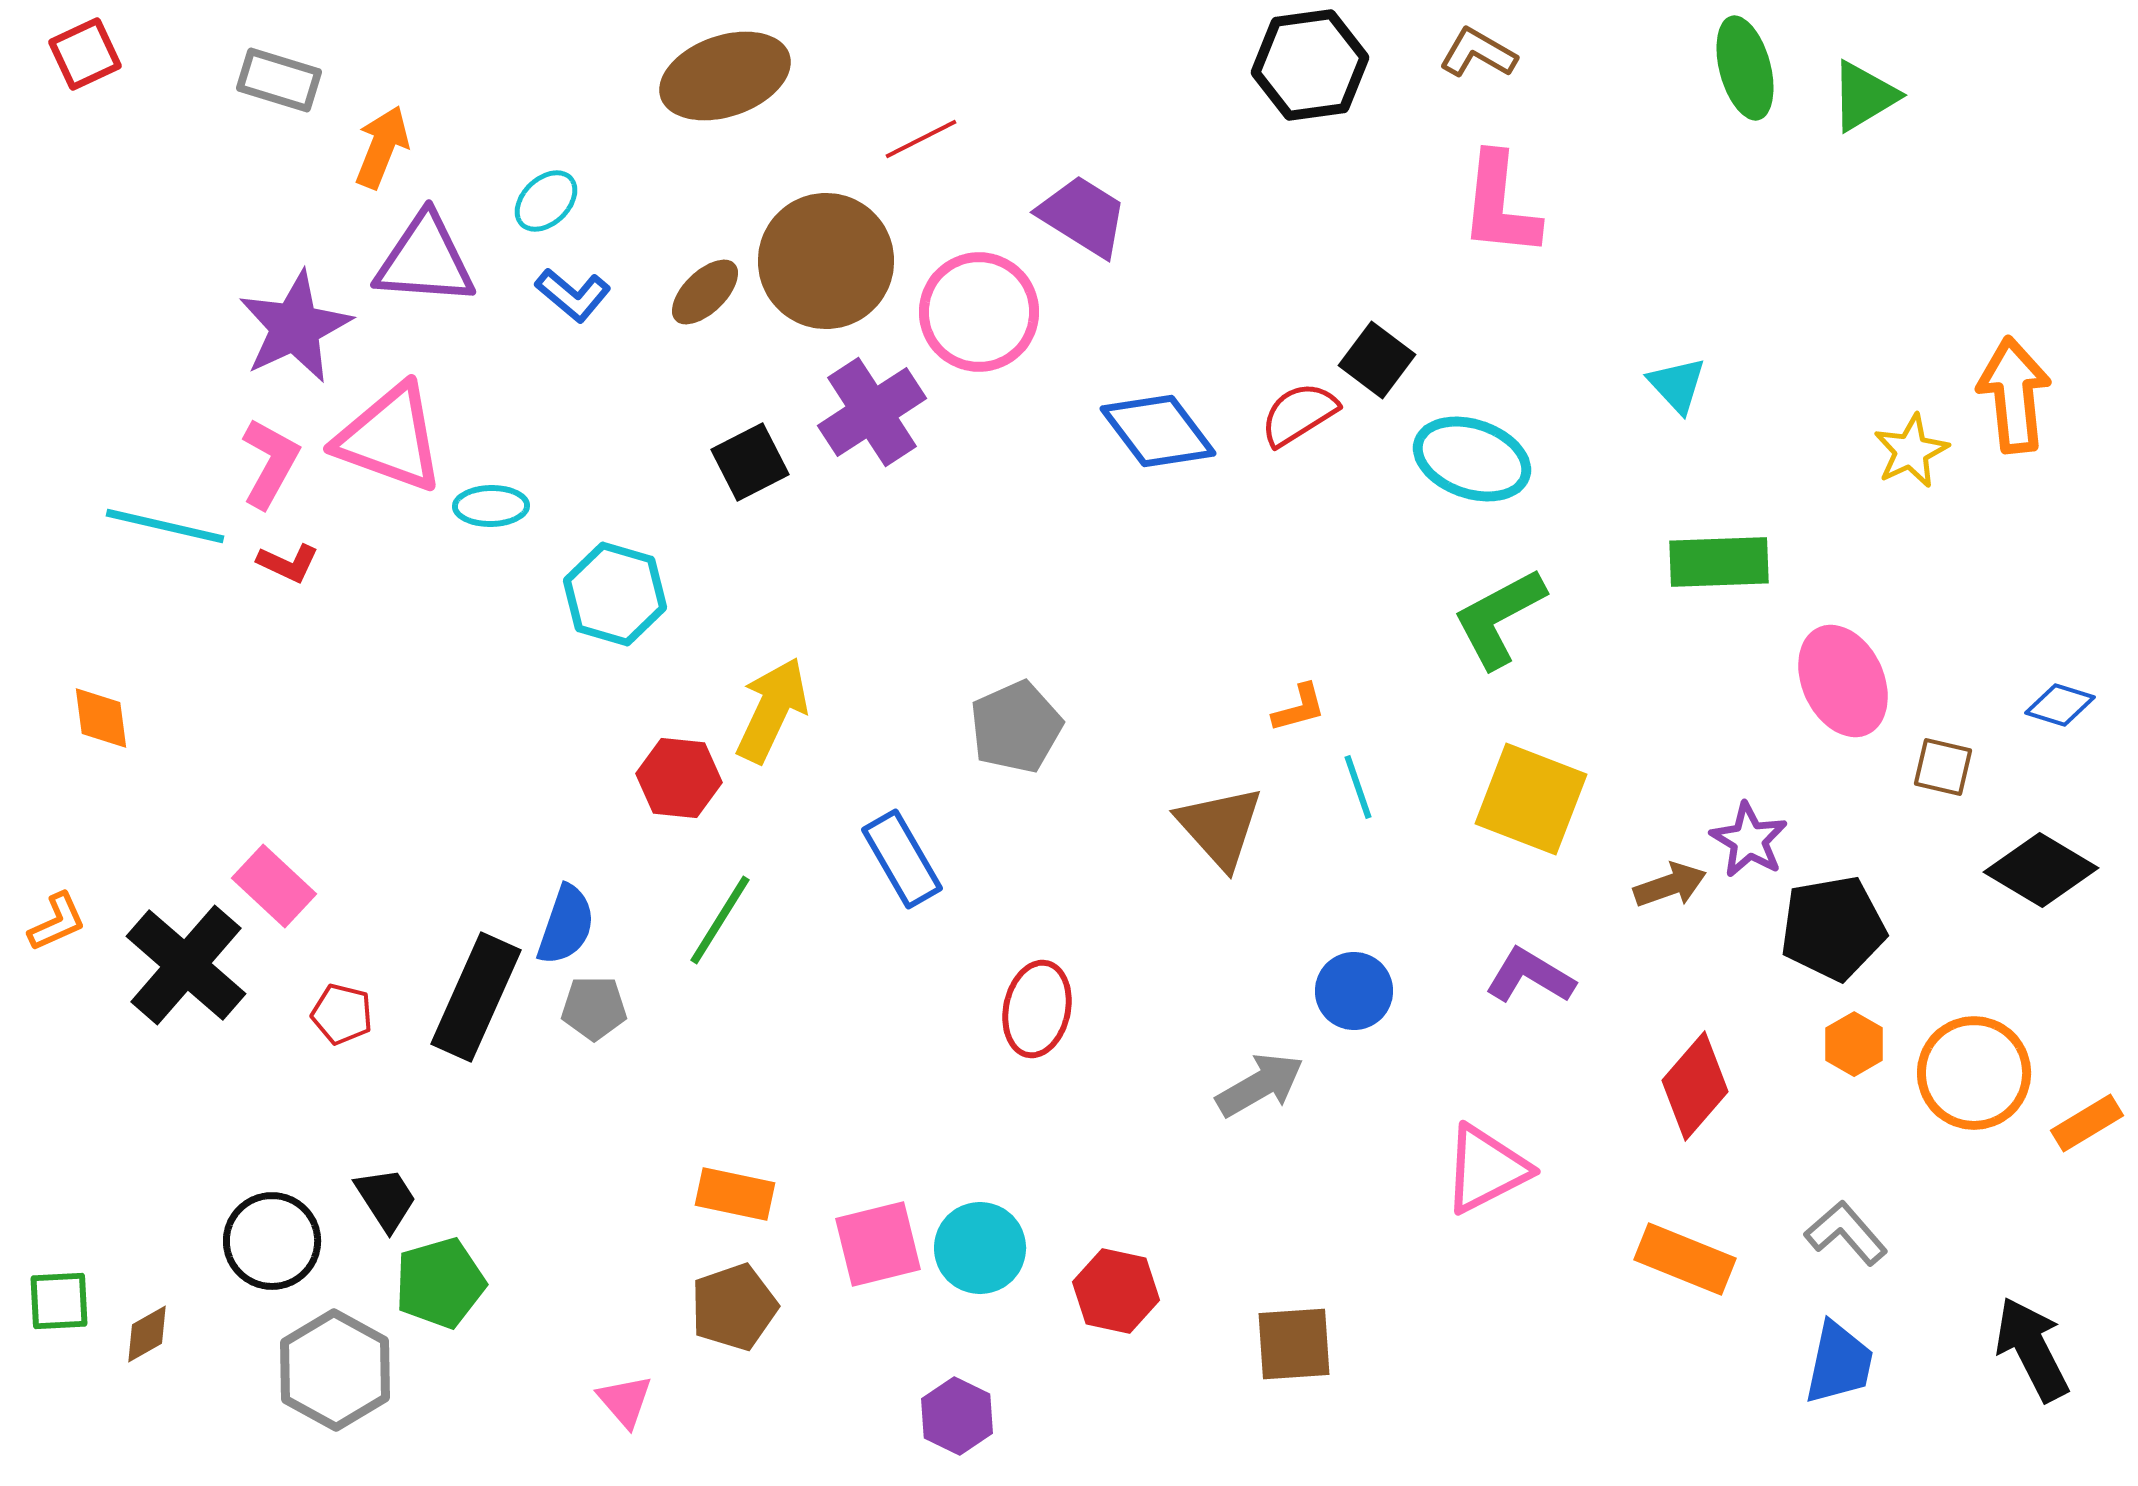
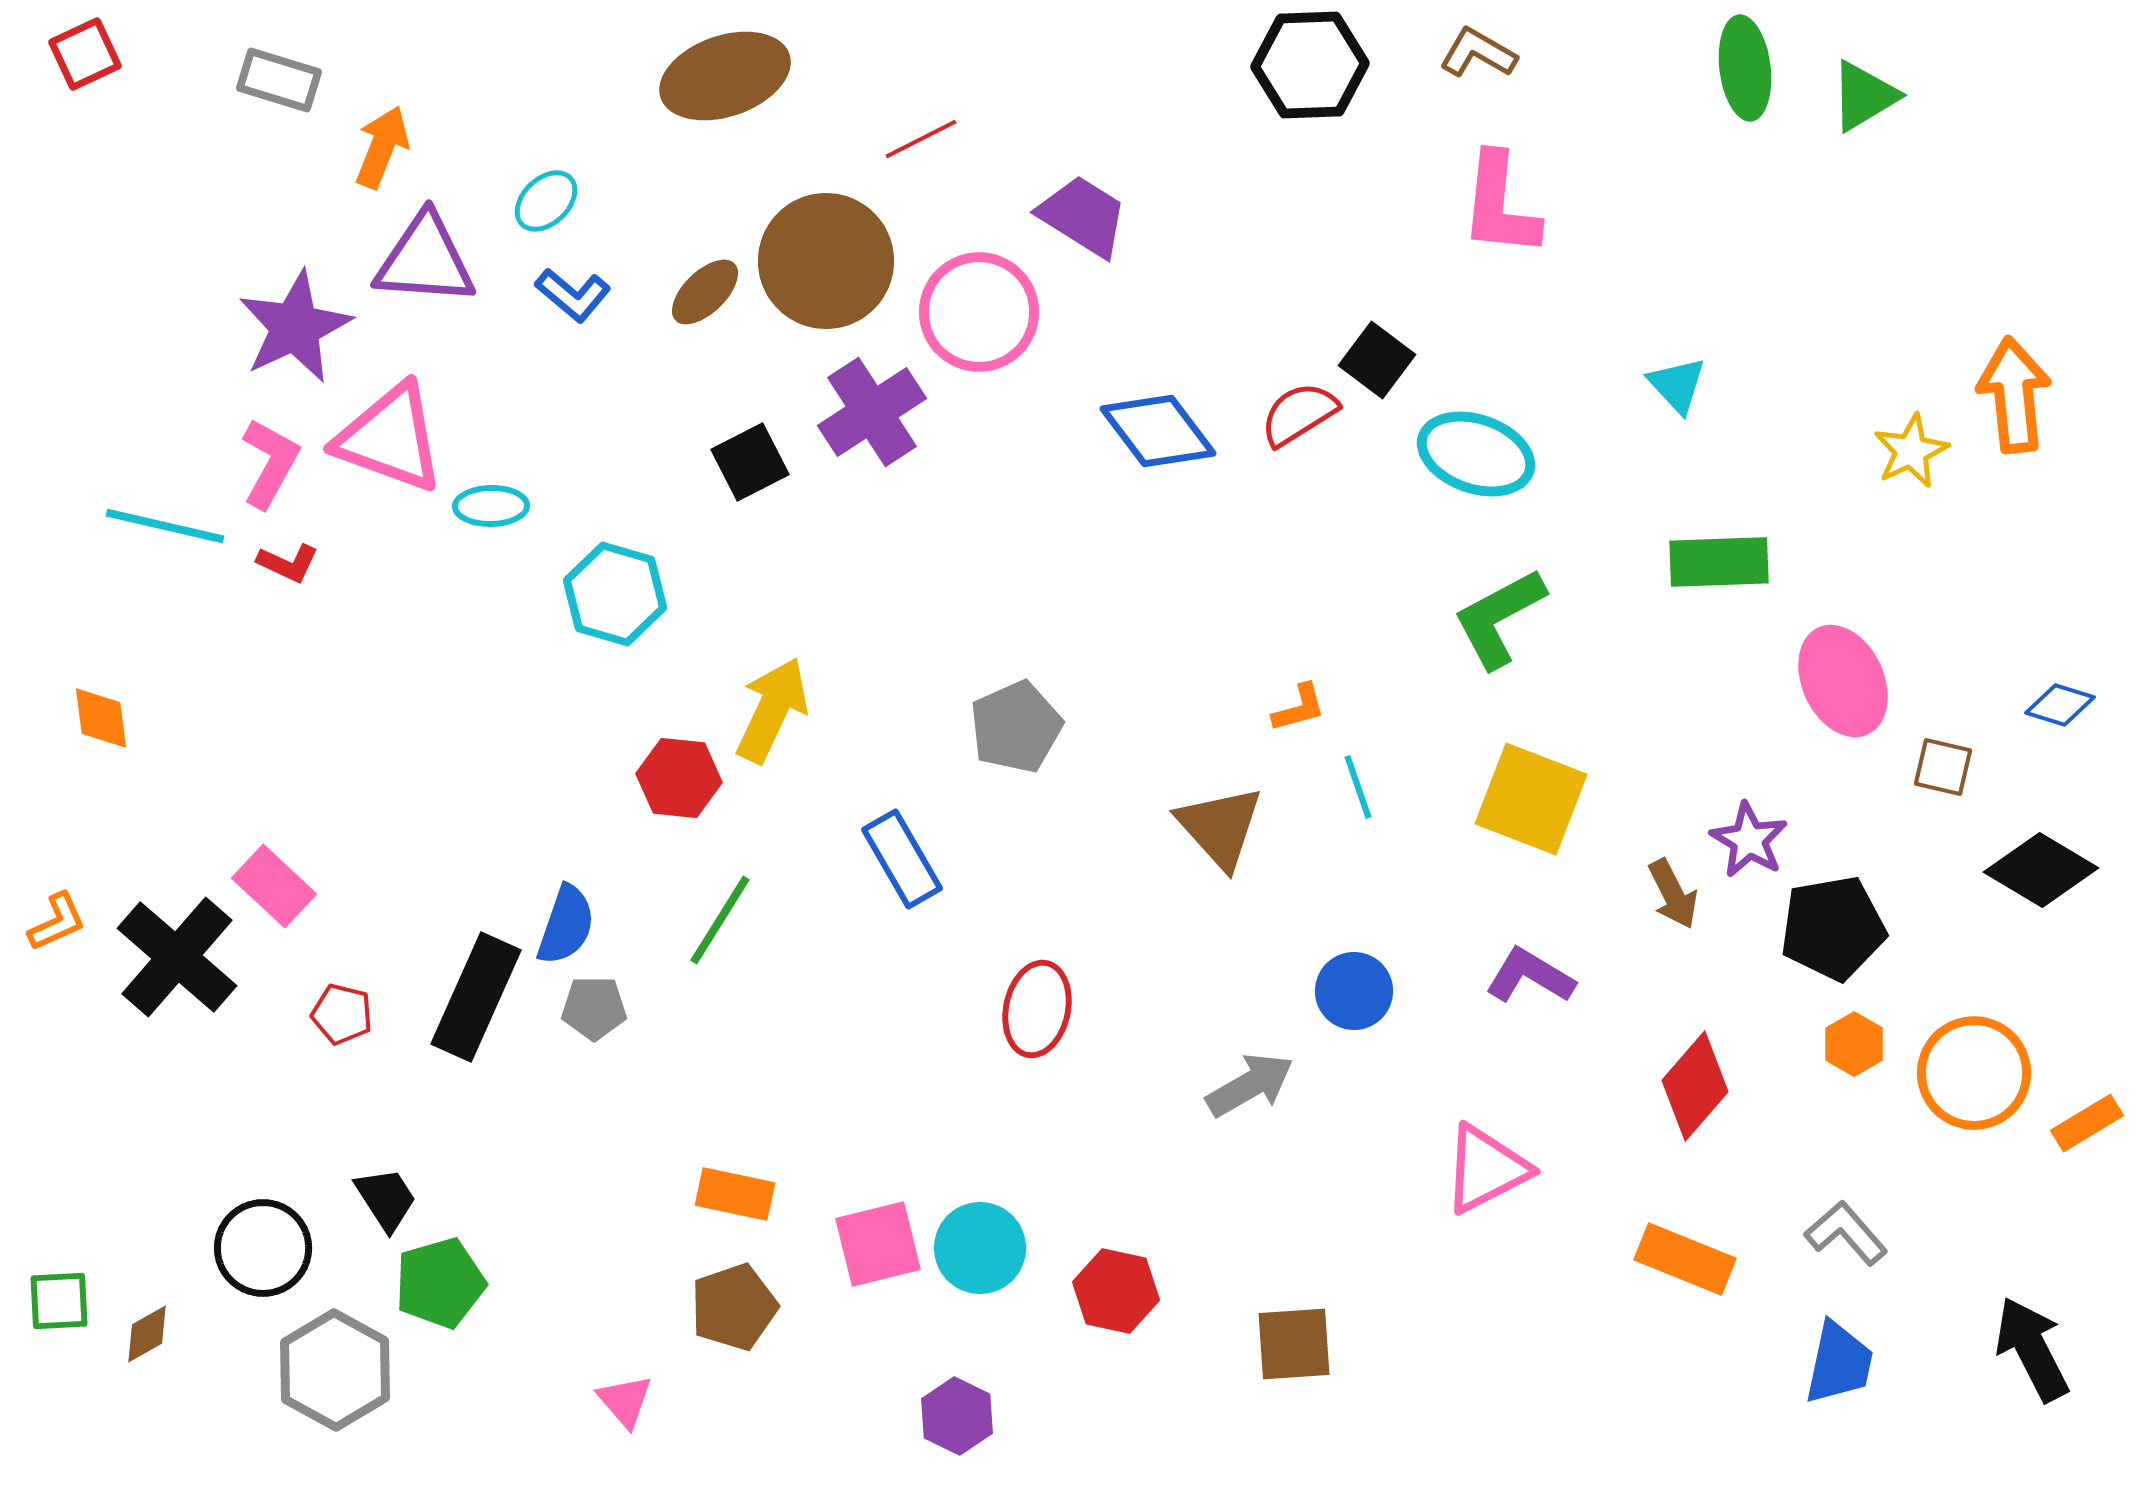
black hexagon at (1310, 65): rotated 6 degrees clockwise
green ellipse at (1745, 68): rotated 8 degrees clockwise
cyan ellipse at (1472, 459): moved 4 px right, 5 px up
brown arrow at (1670, 885): moved 3 px right, 9 px down; rotated 82 degrees clockwise
black cross at (186, 965): moved 9 px left, 8 px up
gray arrow at (1260, 1085): moved 10 px left
black circle at (272, 1241): moved 9 px left, 7 px down
